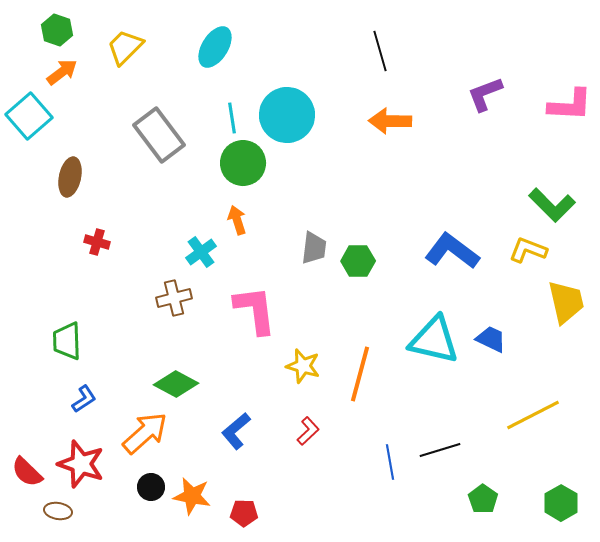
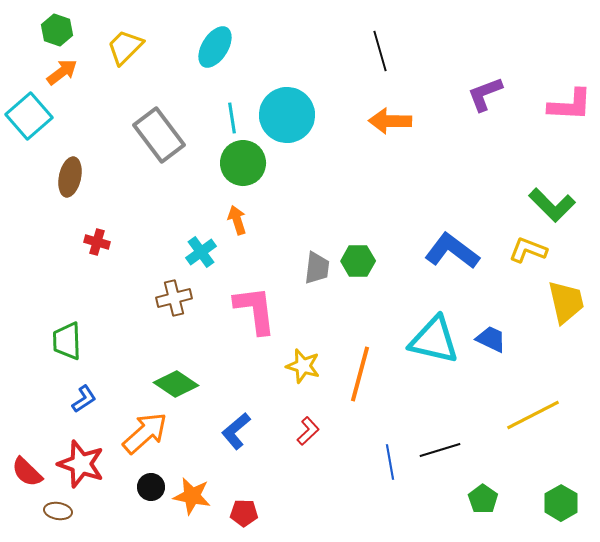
gray trapezoid at (314, 248): moved 3 px right, 20 px down
green diamond at (176, 384): rotated 6 degrees clockwise
